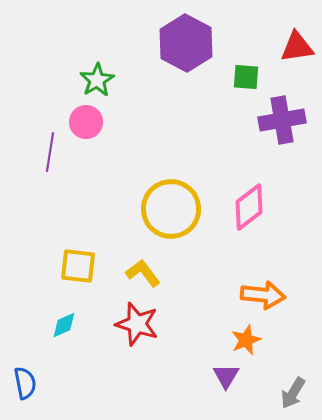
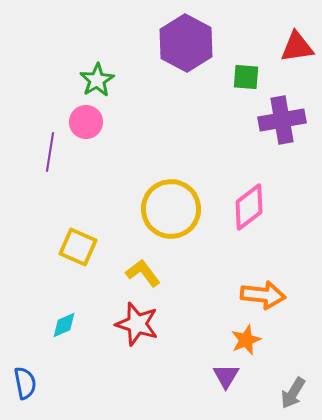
yellow square: moved 19 px up; rotated 18 degrees clockwise
